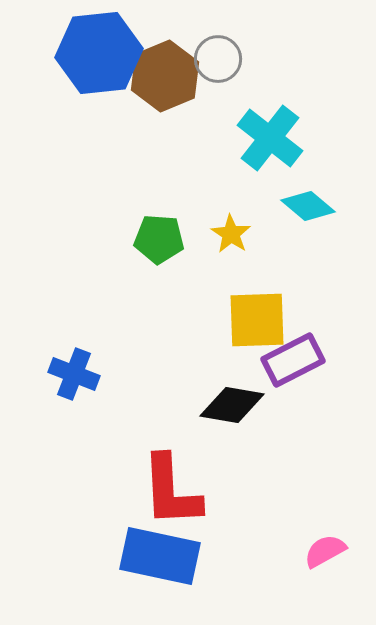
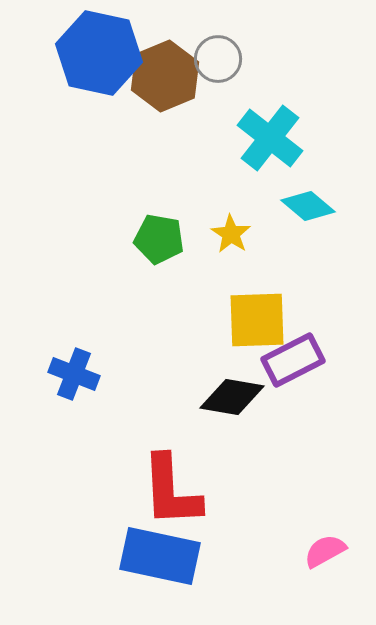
blue hexagon: rotated 18 degrees clockwise
green pentagon: rotated 6 degrees clockwise
black diamond: moved 8 px up
